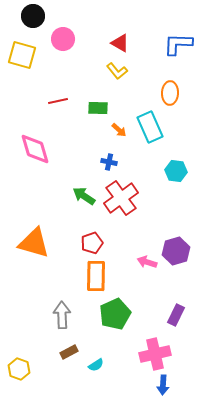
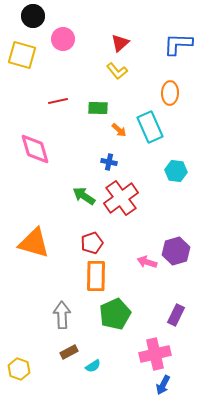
red triangle: rotated 48 degrees clockwise
cyan semicircle: moved 3 px left, 1 px down
blue arrow: rotated 24 degrees clockwise
